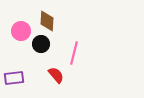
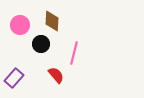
brown diamond: moved 5 px right
pink circle: moved 1 px left, 6 px up
purple rectangle: rotated 42 degrees counterclockwise
